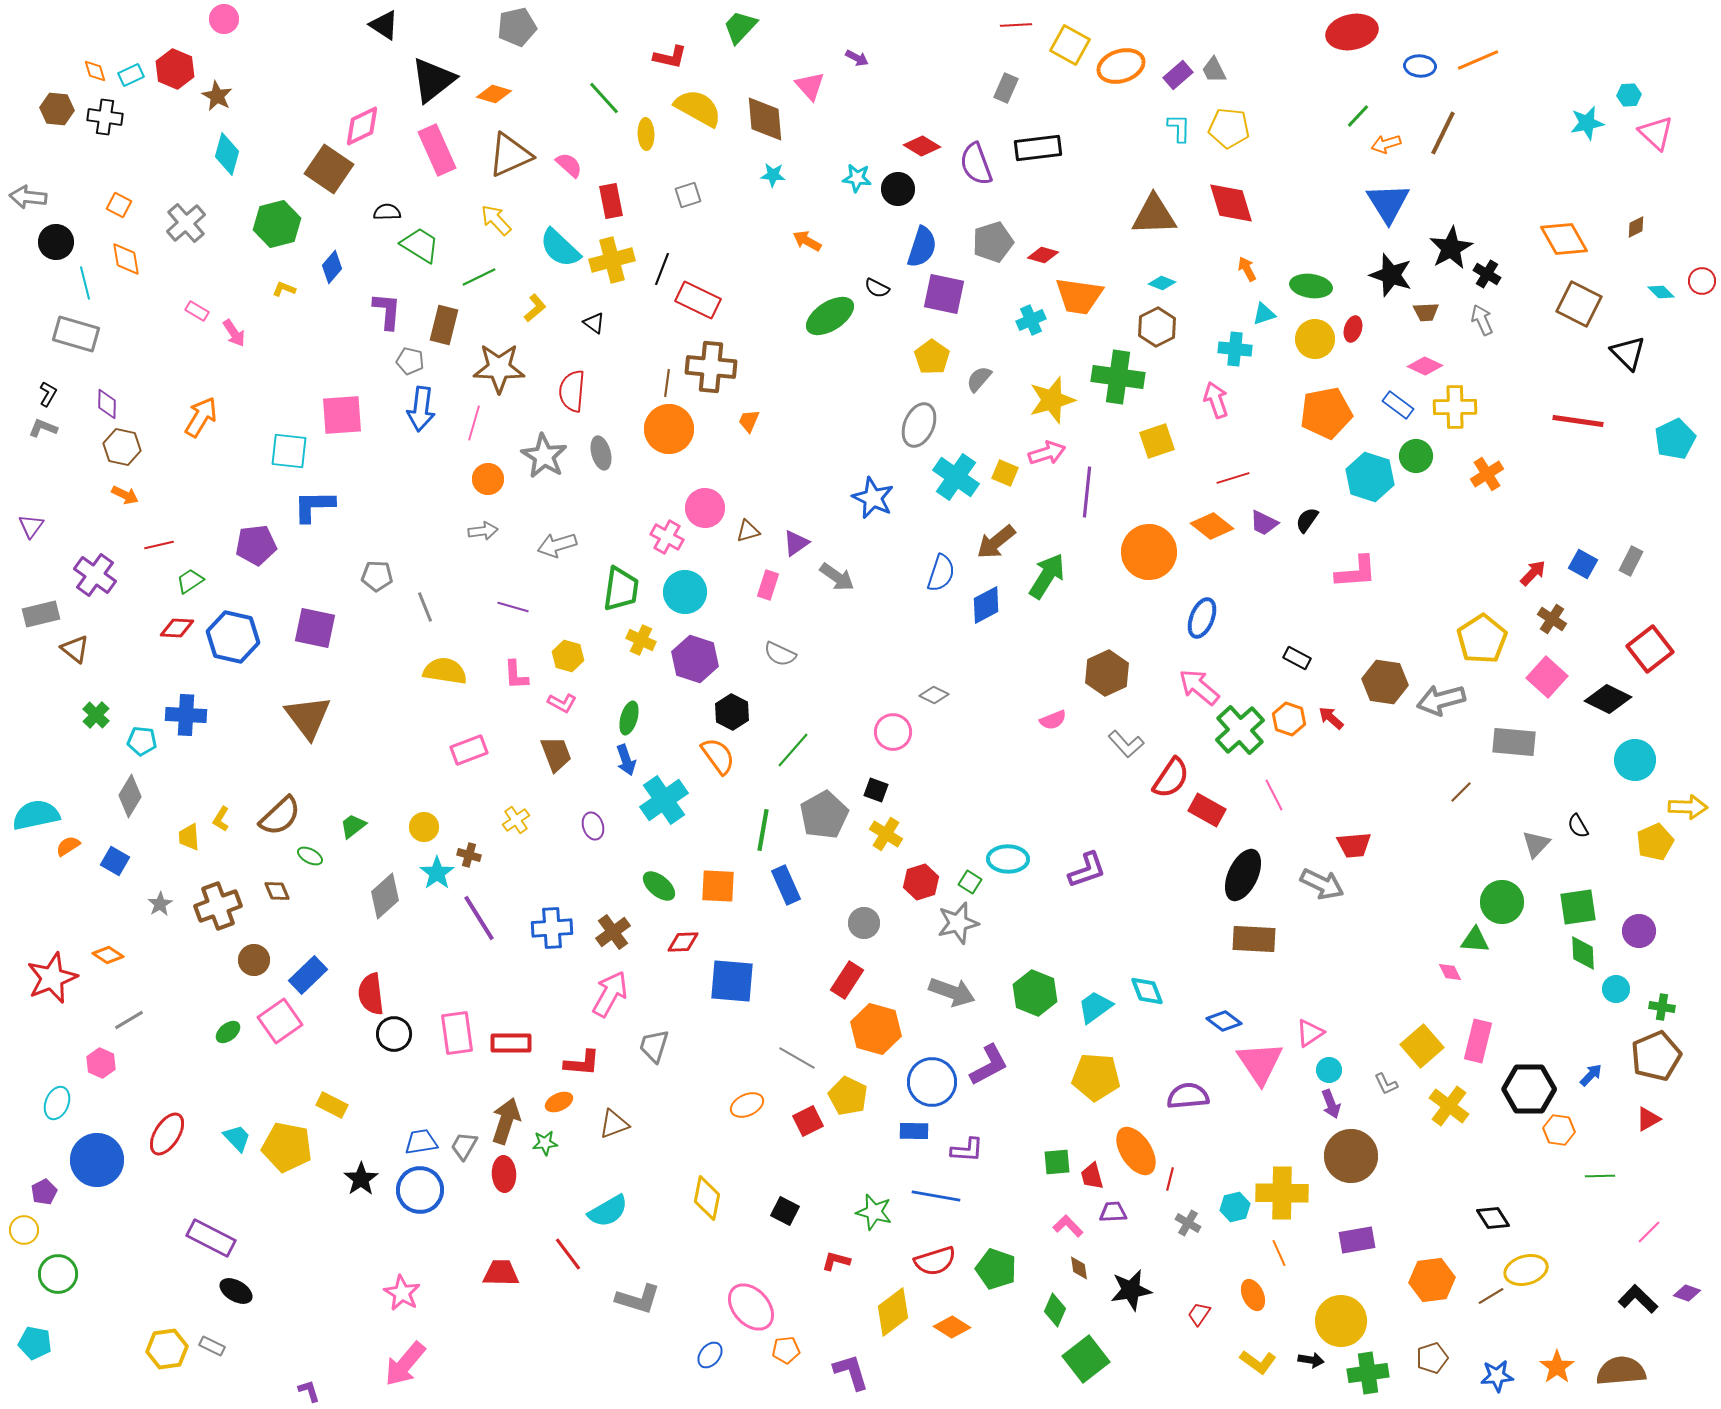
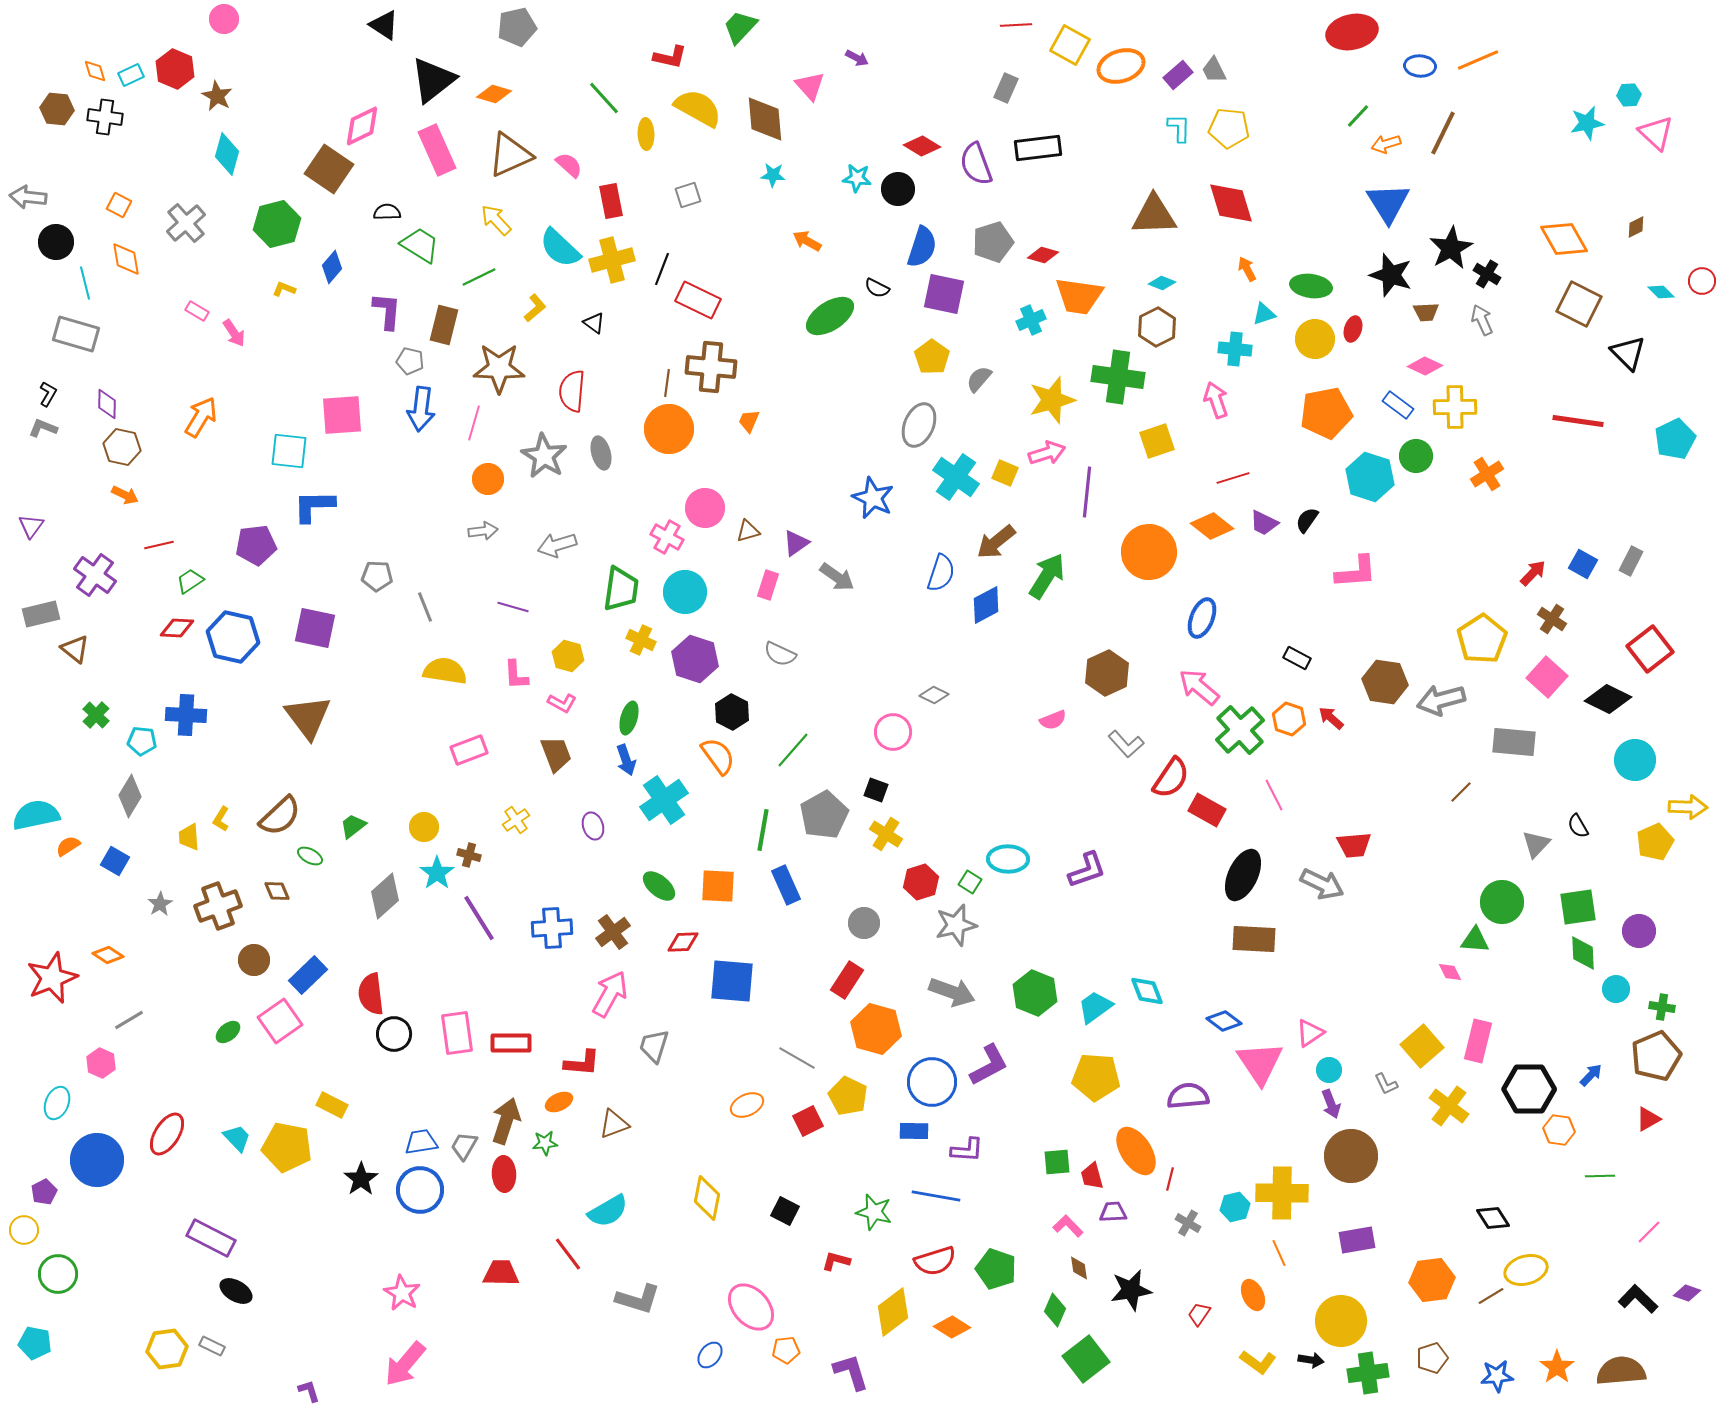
gray star at (958, 923): moved 2 px left, 2 px down
